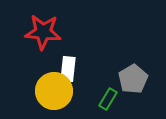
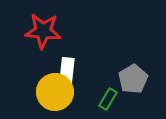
red star: moved 1 px up
white rectangle: moved 1 px left, 1 px down
yellow circle: moved 1 px right, 1 px down
